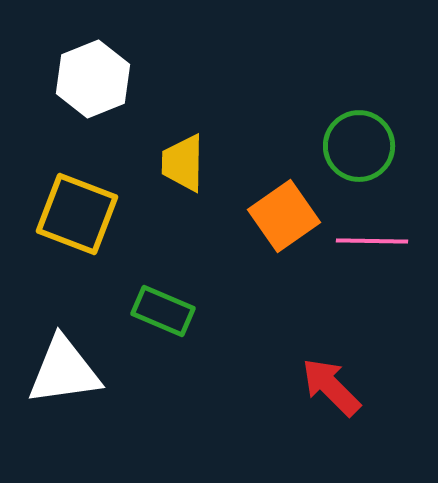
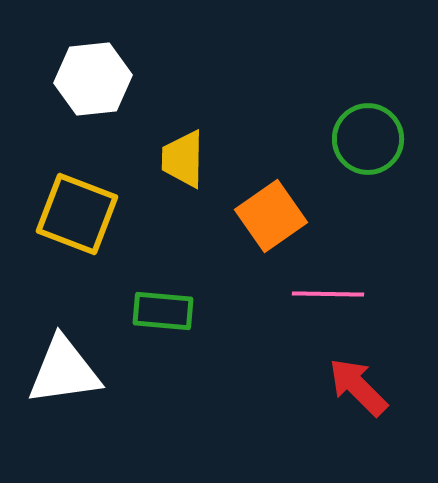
white hexagon: rotated 16 degrees clockwise
green circle: moved 9 px right, 7 px up
yellow trapezoid: moved 4 px up
orange square: moved 13 px left
pink line: moved 44 px left, 53 px down
green rectangle: rotated 18 degrees counterclockwise
red arrow: moved 27 px right
